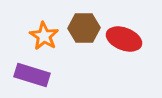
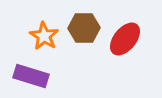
red ellipse: moved 1 px right; rotated 72 degrees counterclockwise
purple rectangle: moved 1 px left, 1 px down
